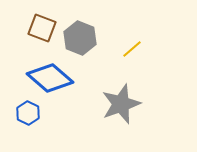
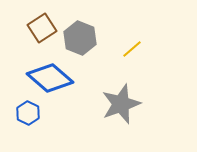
brown square: rotated 36 degrees clockwise
